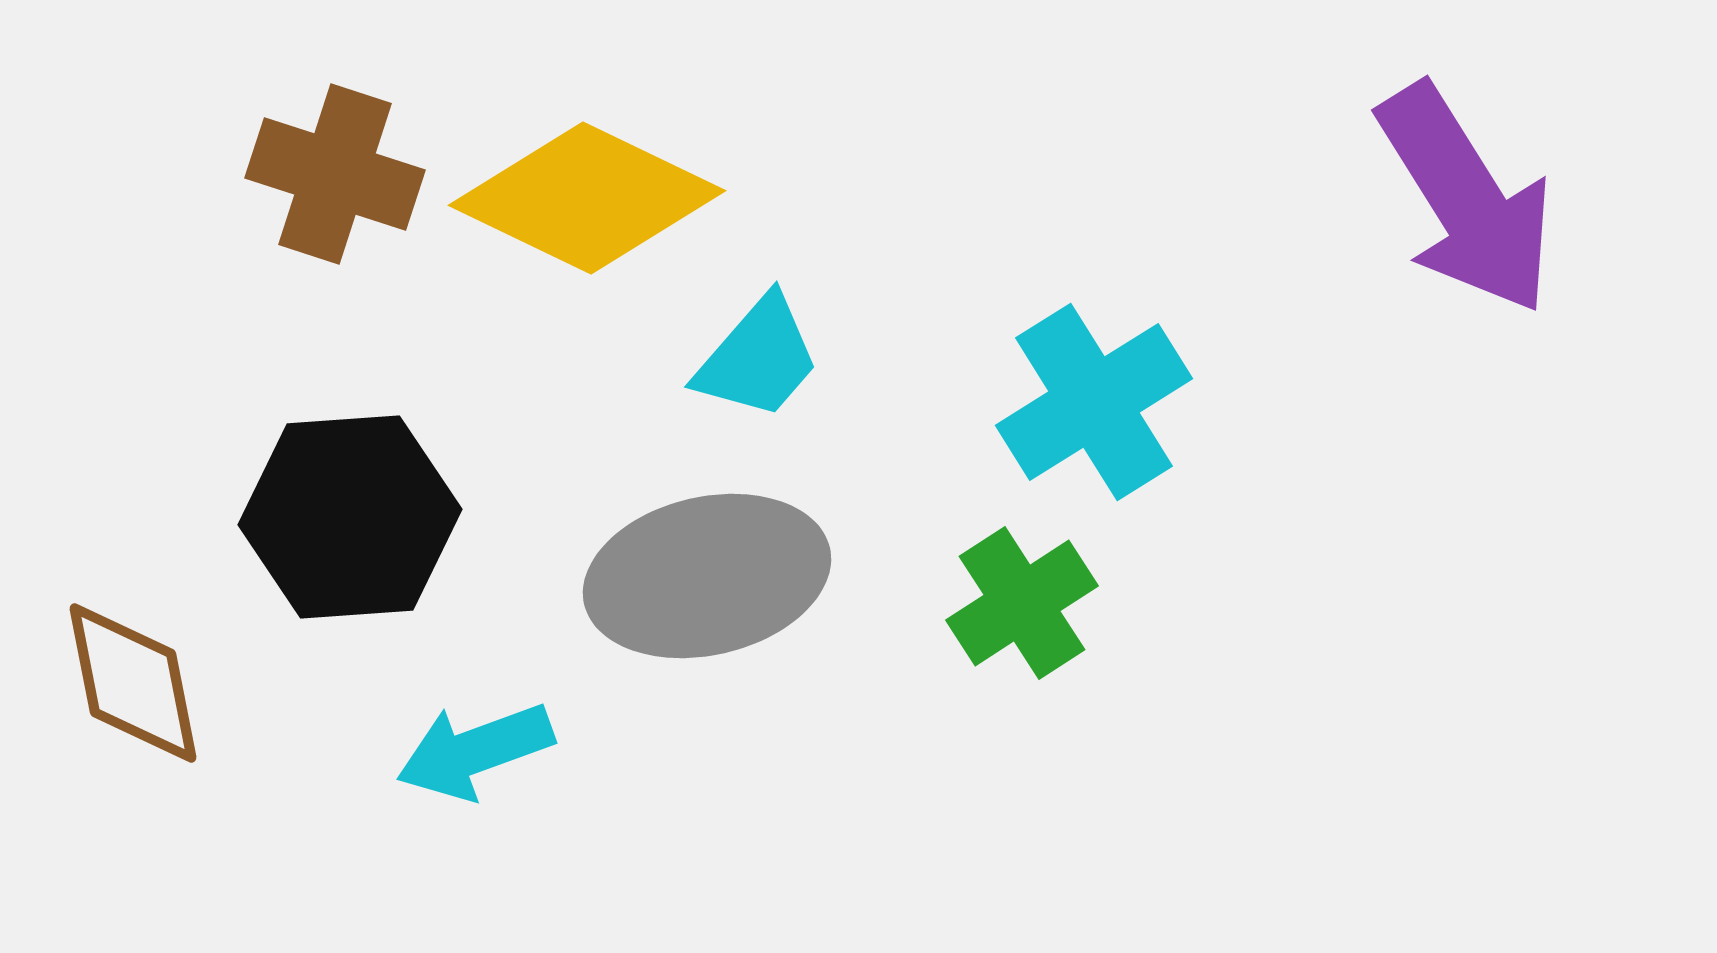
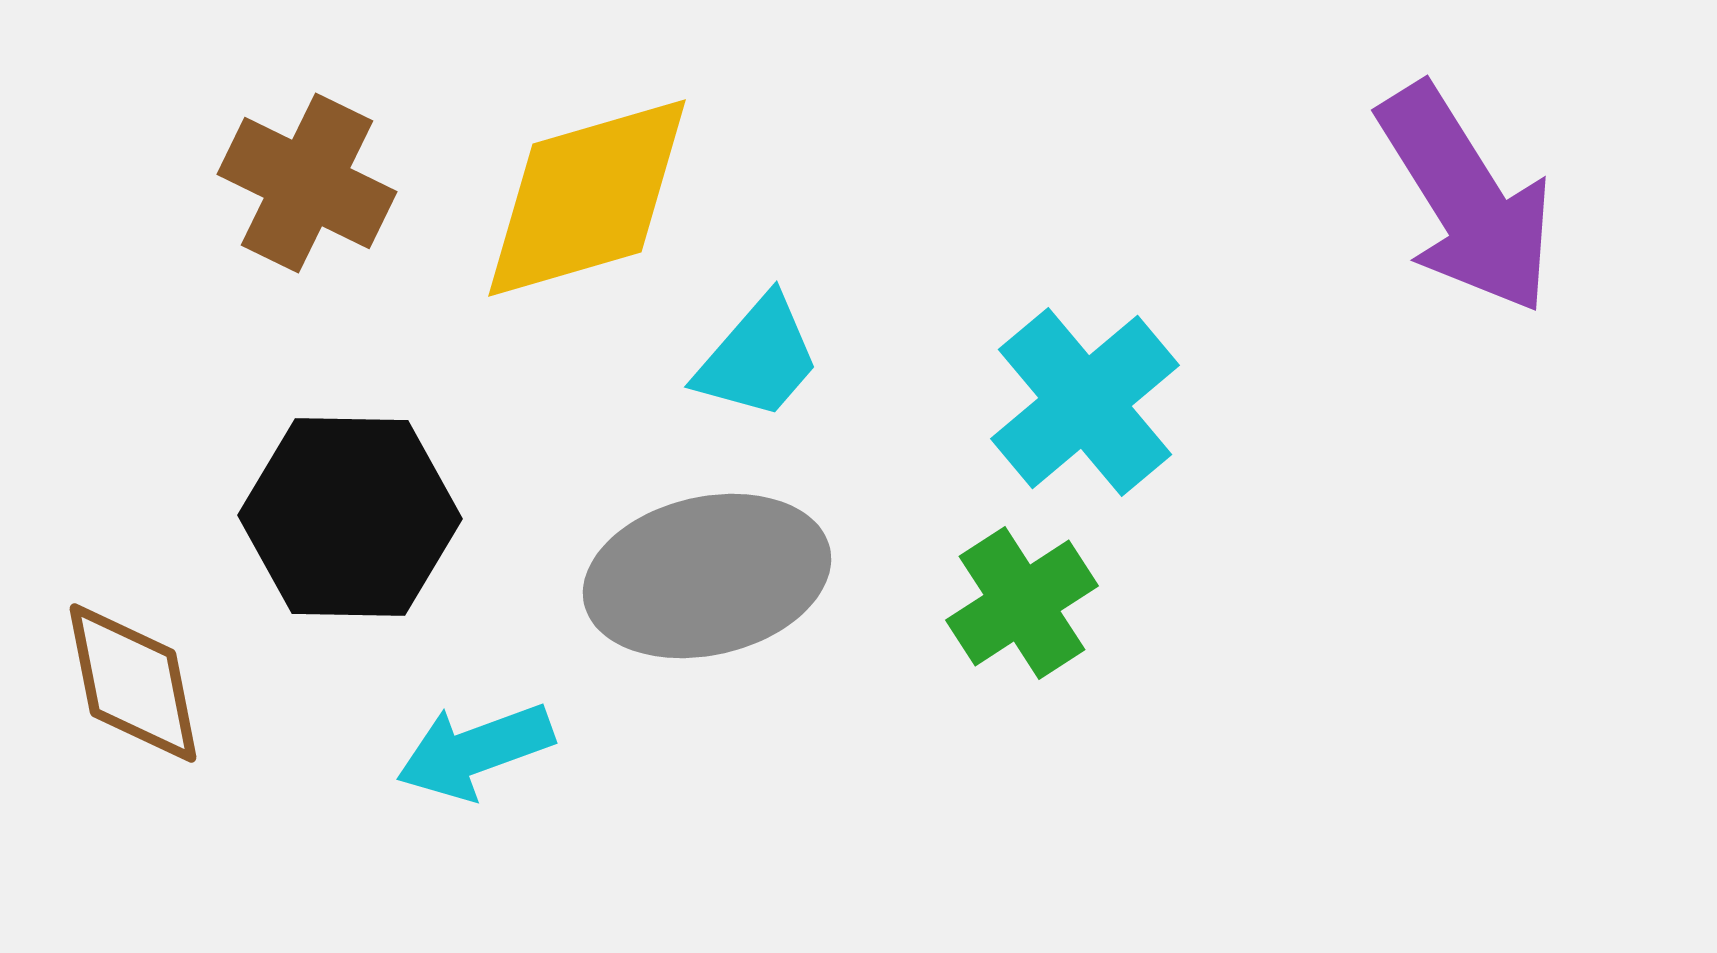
brown cross: moved 28 px left, 9 px down; rotated 8 degrees clockwise
yellow diamond: rotated 42 degrees counterclockwise
cyan cross: moved 9 px left; rotated 8 degrees counterclockwise
black hexagon: rotated 5 degrees clockwise
